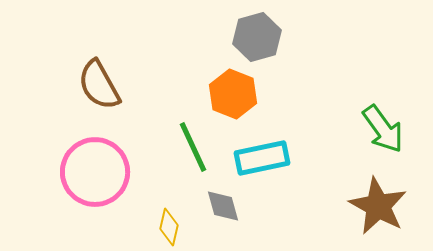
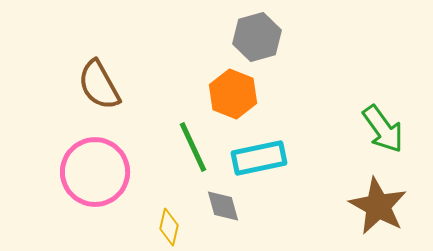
cyan rectangle: moved 3 px left
